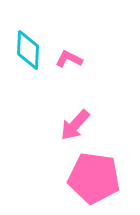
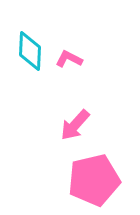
cyan diamond: moved 2 px right, 1 px down
pink pentagon: moved 2 px down; rotated 21 degrees counterclockwise
